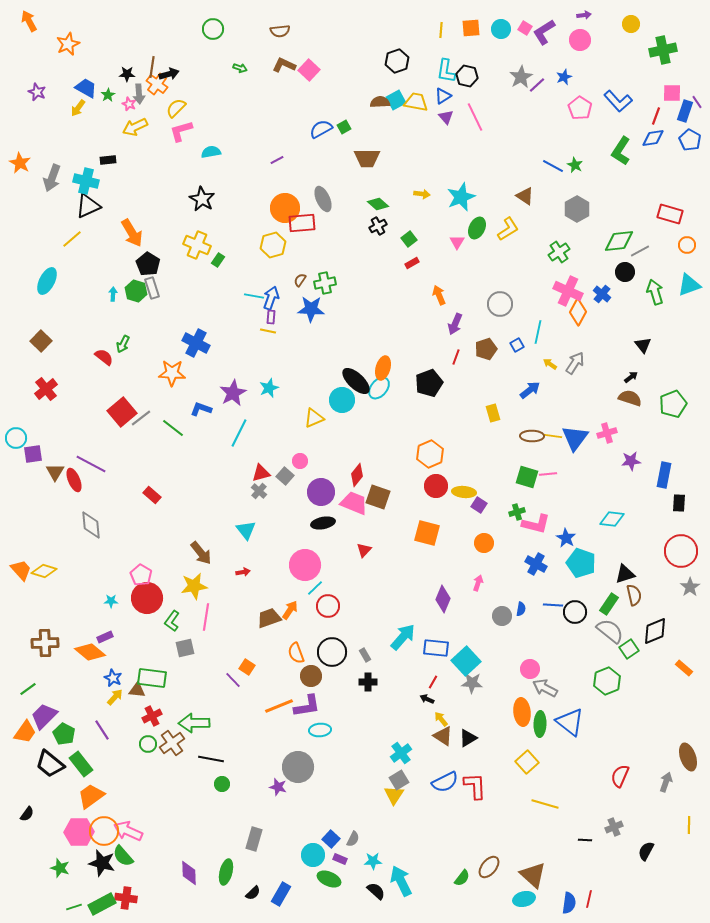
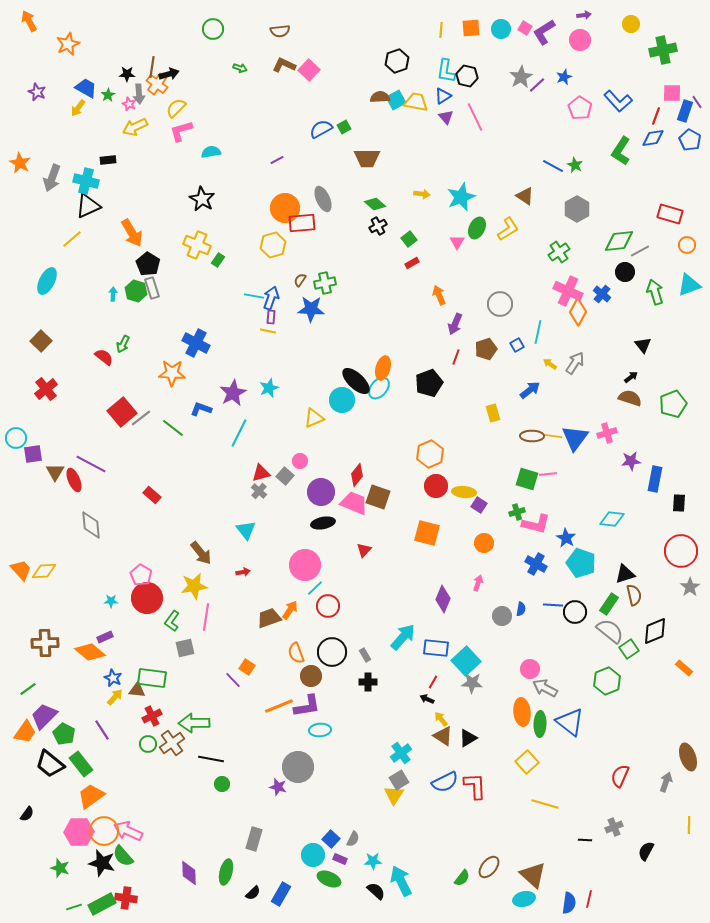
brown semicircle at (380, 102): moved 5 px up
green diamond at (378, 204): moved 3 px left
blue rectangle at (664, 475): moved 9 px left, 4 px down
green square at (527, 477): moved 2 px down
yellow diamond at (44, 571): rotated 20 degrees counterclockwise
